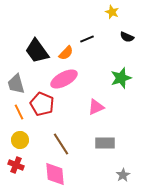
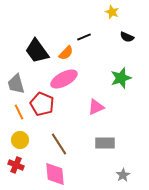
black line: moved 3 px left, 2 px up
brown line: moved 2 px left
